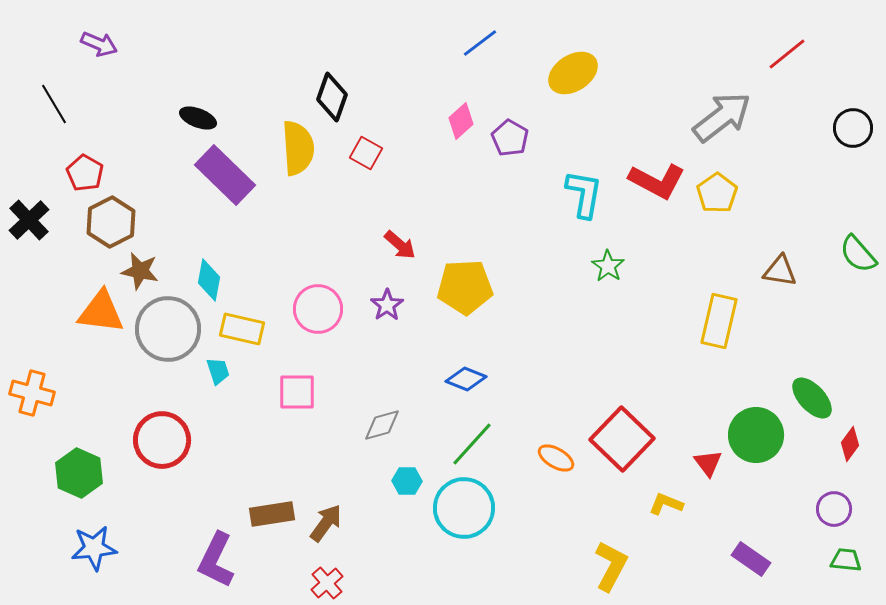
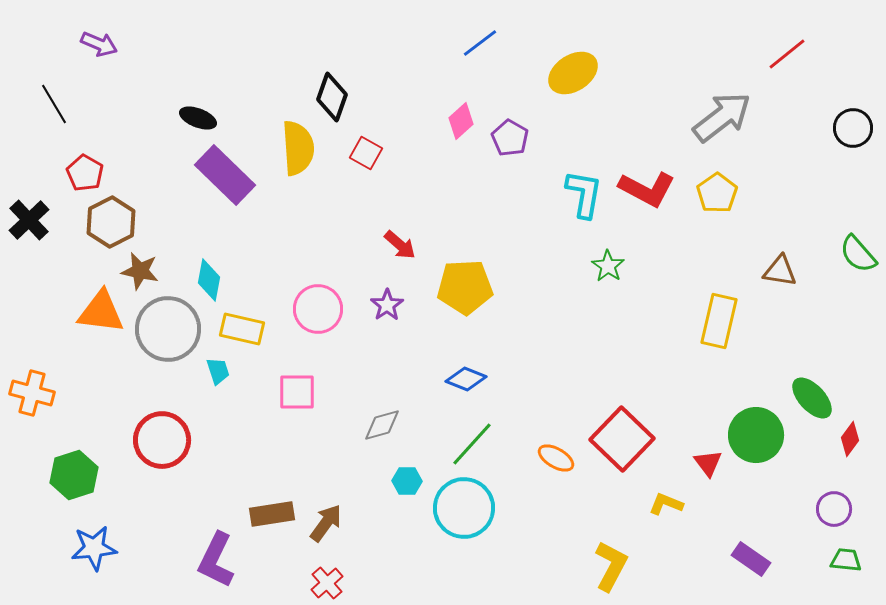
red L-shape at (657, 181): moved 10 px left, 8 px down
red diamond at (850, 444): moved 5 px up
green hexagon at (79, 473): moved 5 px left, 2 px down; rotated 18 degrees clockwise
